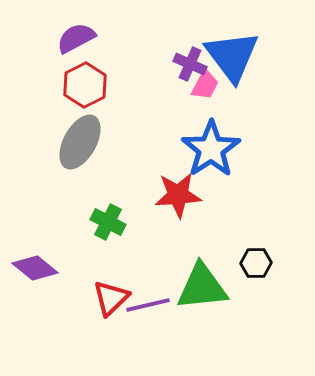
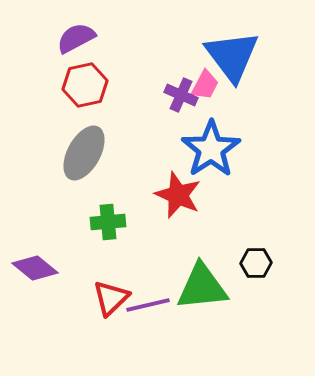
purple cross: moved 9 px left, 31 px down
red hexagon: rotated 15 degrees clockwise
gray ellipse: moved 4 px right, 11 px down
red star: rotated 27 degrees clockwise
green cross: rotated 32 degrees counterclockwise
